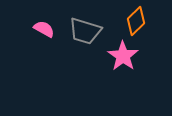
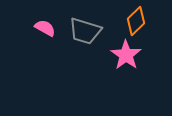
pink semicircle: moved 1 px right, 1 px up
pink star: moved 3 px right, 1 px up
